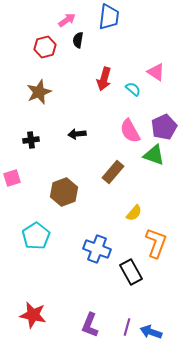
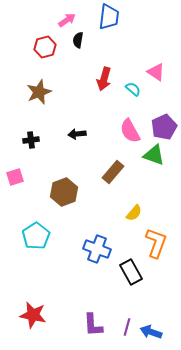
pink square: moved 3 px right, 1 px up
purple L-shape: moved 3 px right; rotated 25 degrees counterclockwise
